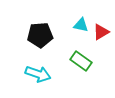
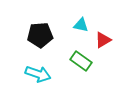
red triangle: moved 2 px right, 8 px down
